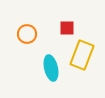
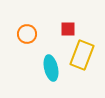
red square: moved 1 px right, 1 px down
